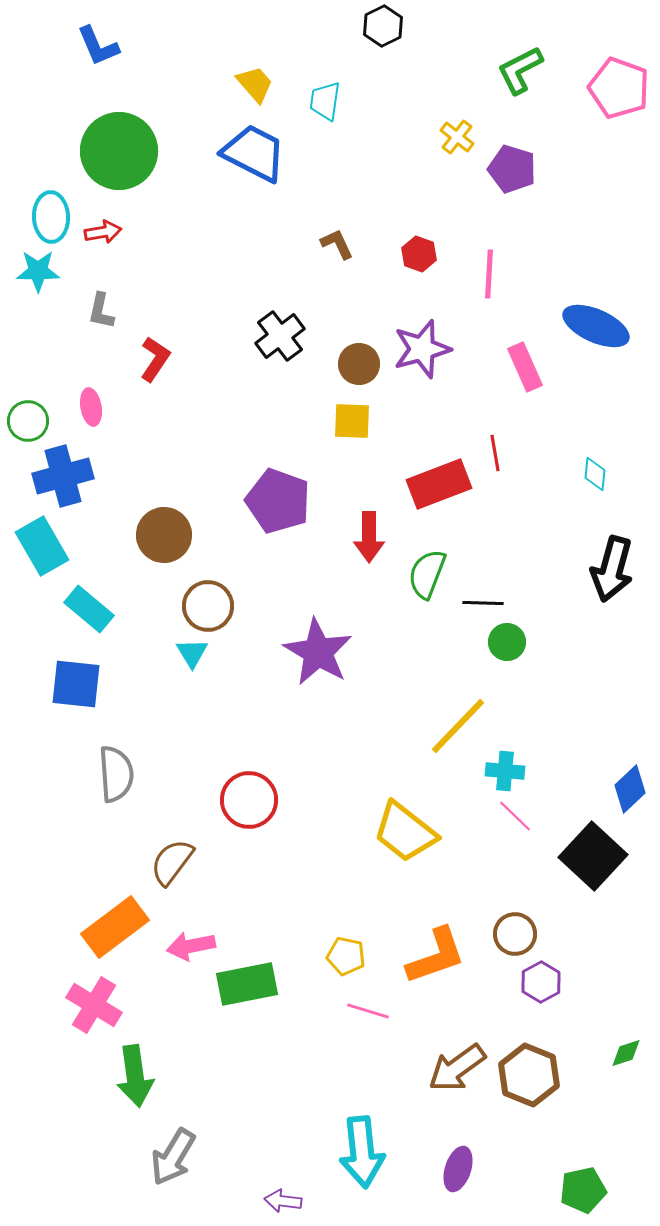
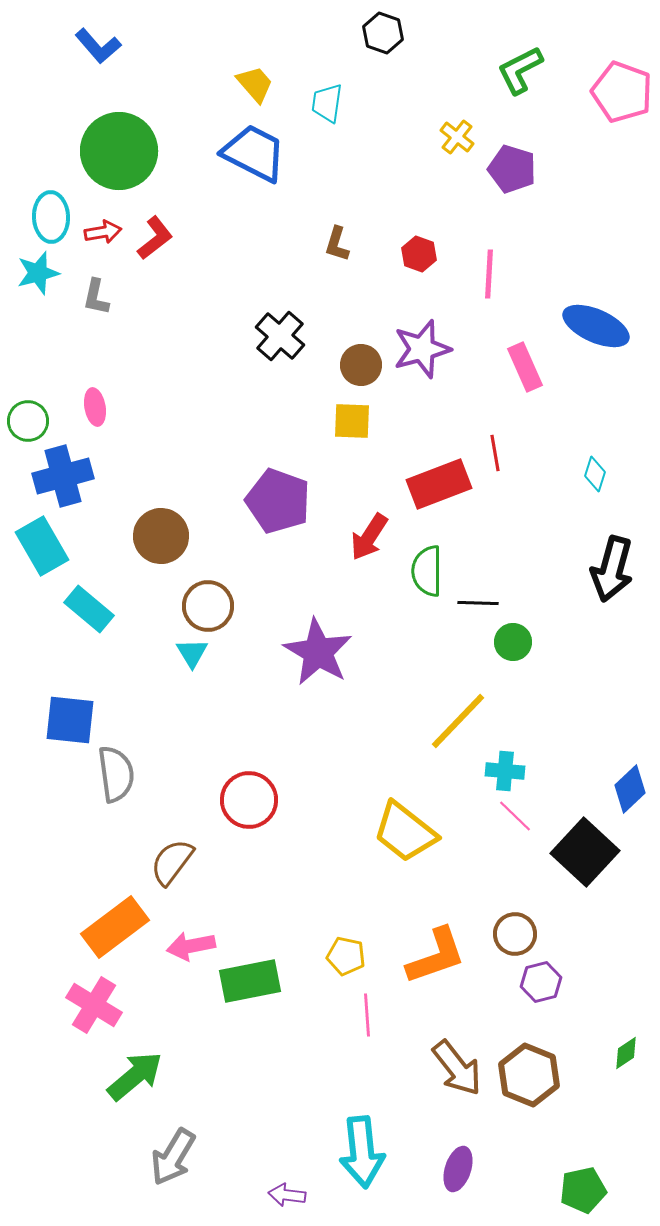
black hexagon at (383, 26): moved 7 px down; rotated 15 degrees counterclockwise
blue L-shape at (98, 46): rotated 18 degrees counterclockwise
pink pentagon at (619, 88): moved 3 px right, 4 px down
cyan trapezoid at (325, 101): moved 2 px right, 2 px down
brown L-shape at (337, 244): rotated 138 degrees counterclockwise
cyan star at (38, 271): moved 2 px down; rotated 15 degrees counterclockwise
gray L-shape at (101, 311): moved 5 px left, 14 px up
black cross at (280, 336): rotated 12 degrees counterclockwise
red L-shape at (155, 359): moved 121 px up; rotated 18 degrees clockwise
brown circle at (359, 364): moved 2 px right, 1 px down
pink ellipse at (91, 407): moved 4 px right
cyan diamond at (595, 474): rotated 12 degrees clockwise
brown circle at (164, 535): moved 3 px left, 1 px down
red arrow at (369, 537): rotated 33 degrees clockwise
green semicircle at (427, 574): moved 3 px up; rotated 21 degrees counterclockwise
black line at (483, 603): moved 5 px left
green circle at (507, 642): moved 6 px right
blue square at (76, 684): moved 6 px left, 36 px down
yellow line at (458, 726): moved 5 px up
gray semicircle at (116, 774): rotated 4 degrees counterclockwise
black square at (593, 856): moved 8 px left, 4 px up
purple hexagon at (541, 982): rotated 15 degrees clockwise
green rectangle at (247, 984): moved 3 px right, 3 px up
pink line at (368, 1011): moved 1 px left, 4 px down; rotated 69 degrees clockwise
green diamond at (626, 1053): rotated 16 degrees counterclockwise
brown arrow at (457, 1068): rotated 92 degrees counterclockwise
green arrow at (135, 1076): rotated 122 degrees counterclockwise
purple arrow at (283, 1201): moved 4 px right, 6 px up
